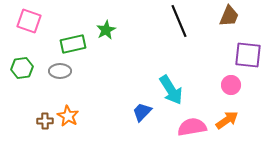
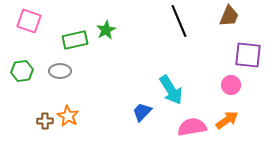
green rectangle: moved 2 px right, 4 px up
green hexagon: moved 3 px down
